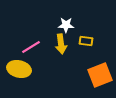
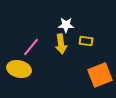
pink line: rotated 18 degrees counterclockwise
